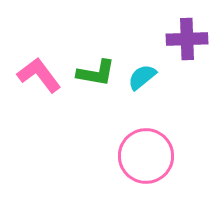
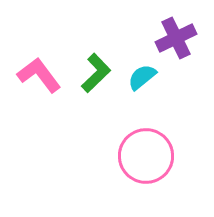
purple cross: moved 11 px left, 1 px up; rotated 24 degrees counterclockwise
green L-shape: rotated 54 degrees counterclockwise
